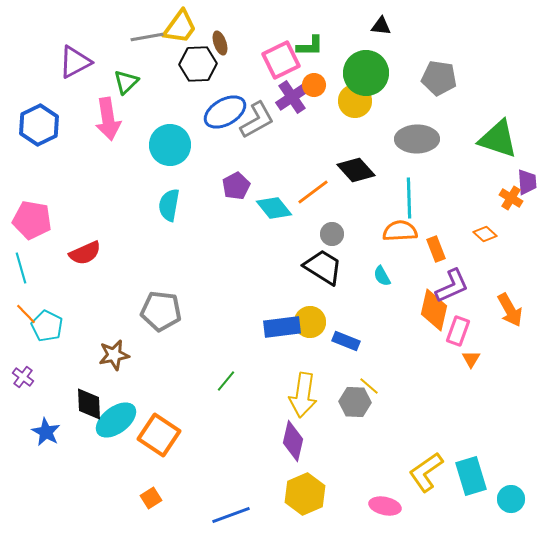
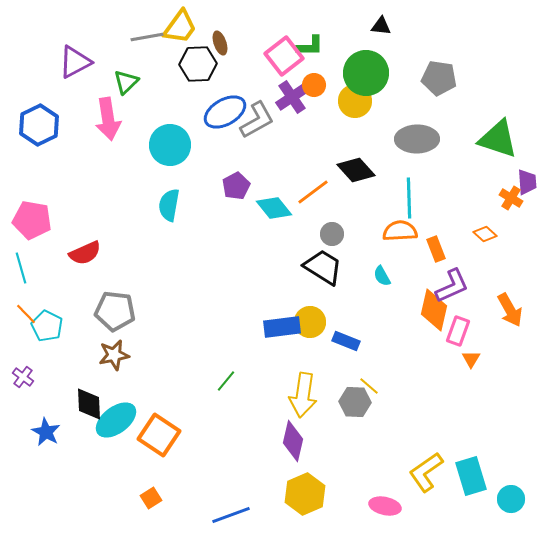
pink square at (281, 60): moved 3 px right, 4 px up; rotated 12 degrees counterclockwise
gray pentagon at (161, 311): moved 46 px left
